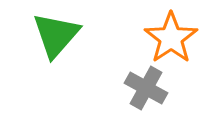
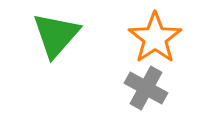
orange star: moved 16 px left
